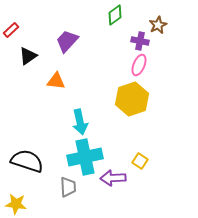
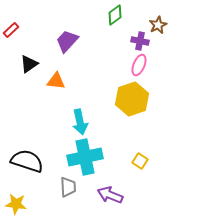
black triangle: moved 1 px right, 8 px down
purple arrow: moved 3 px left, 17 px down; rotated 25 degrees clockwise
